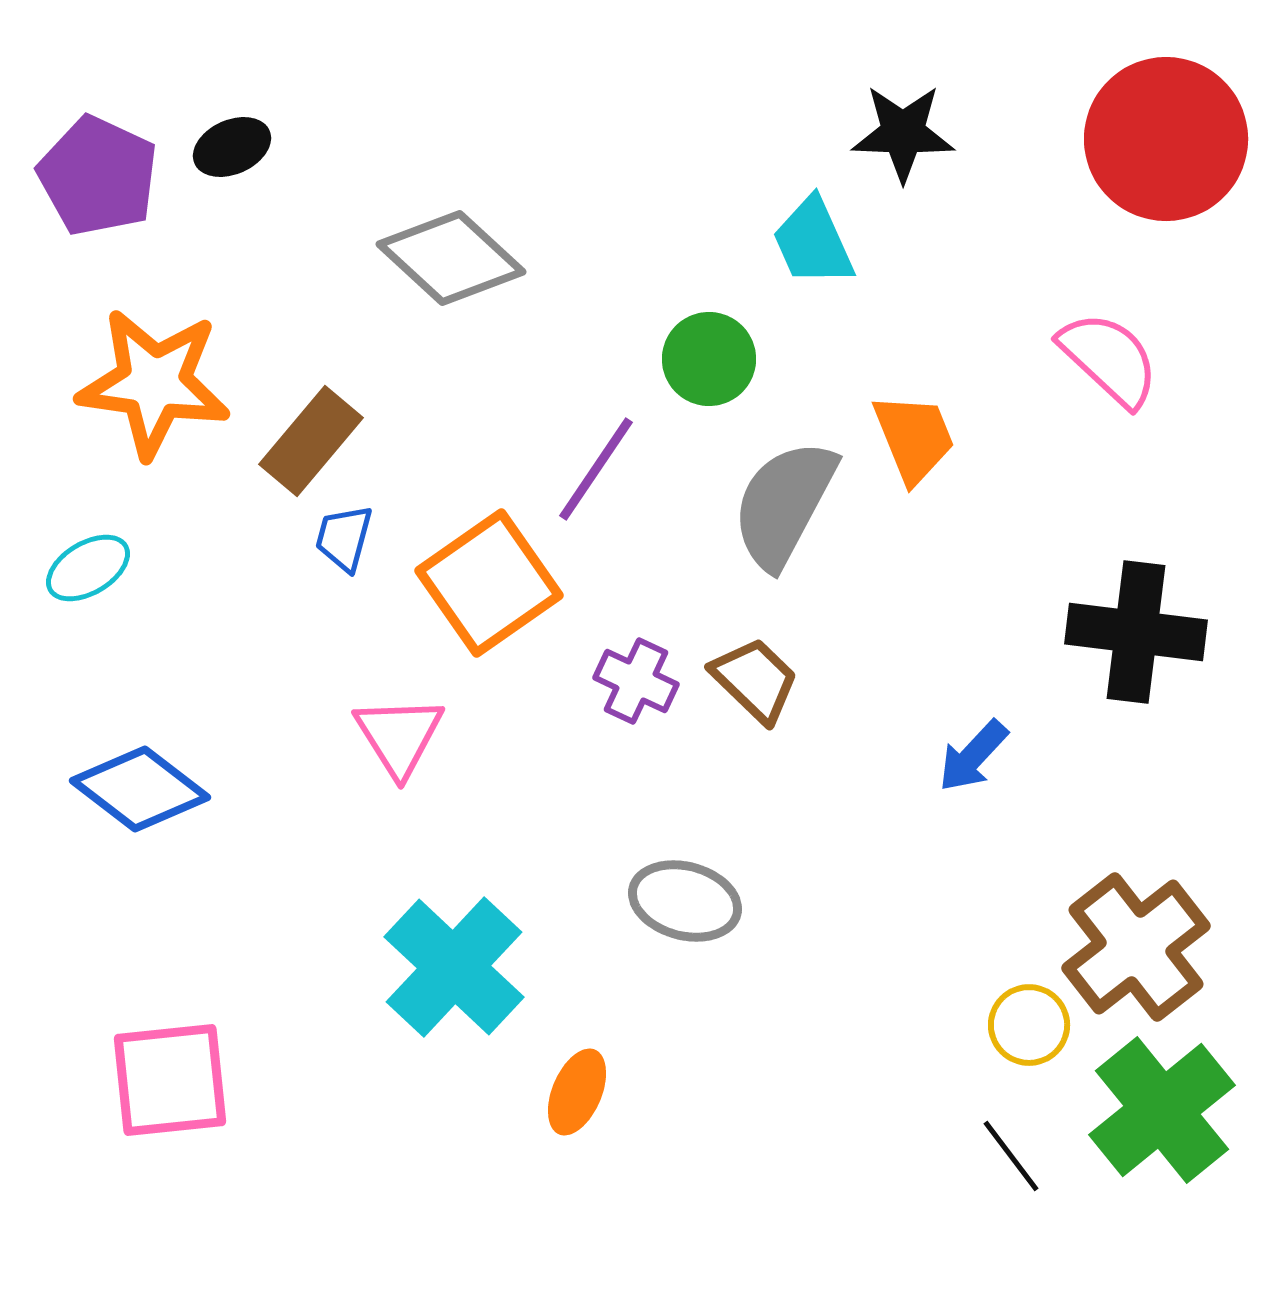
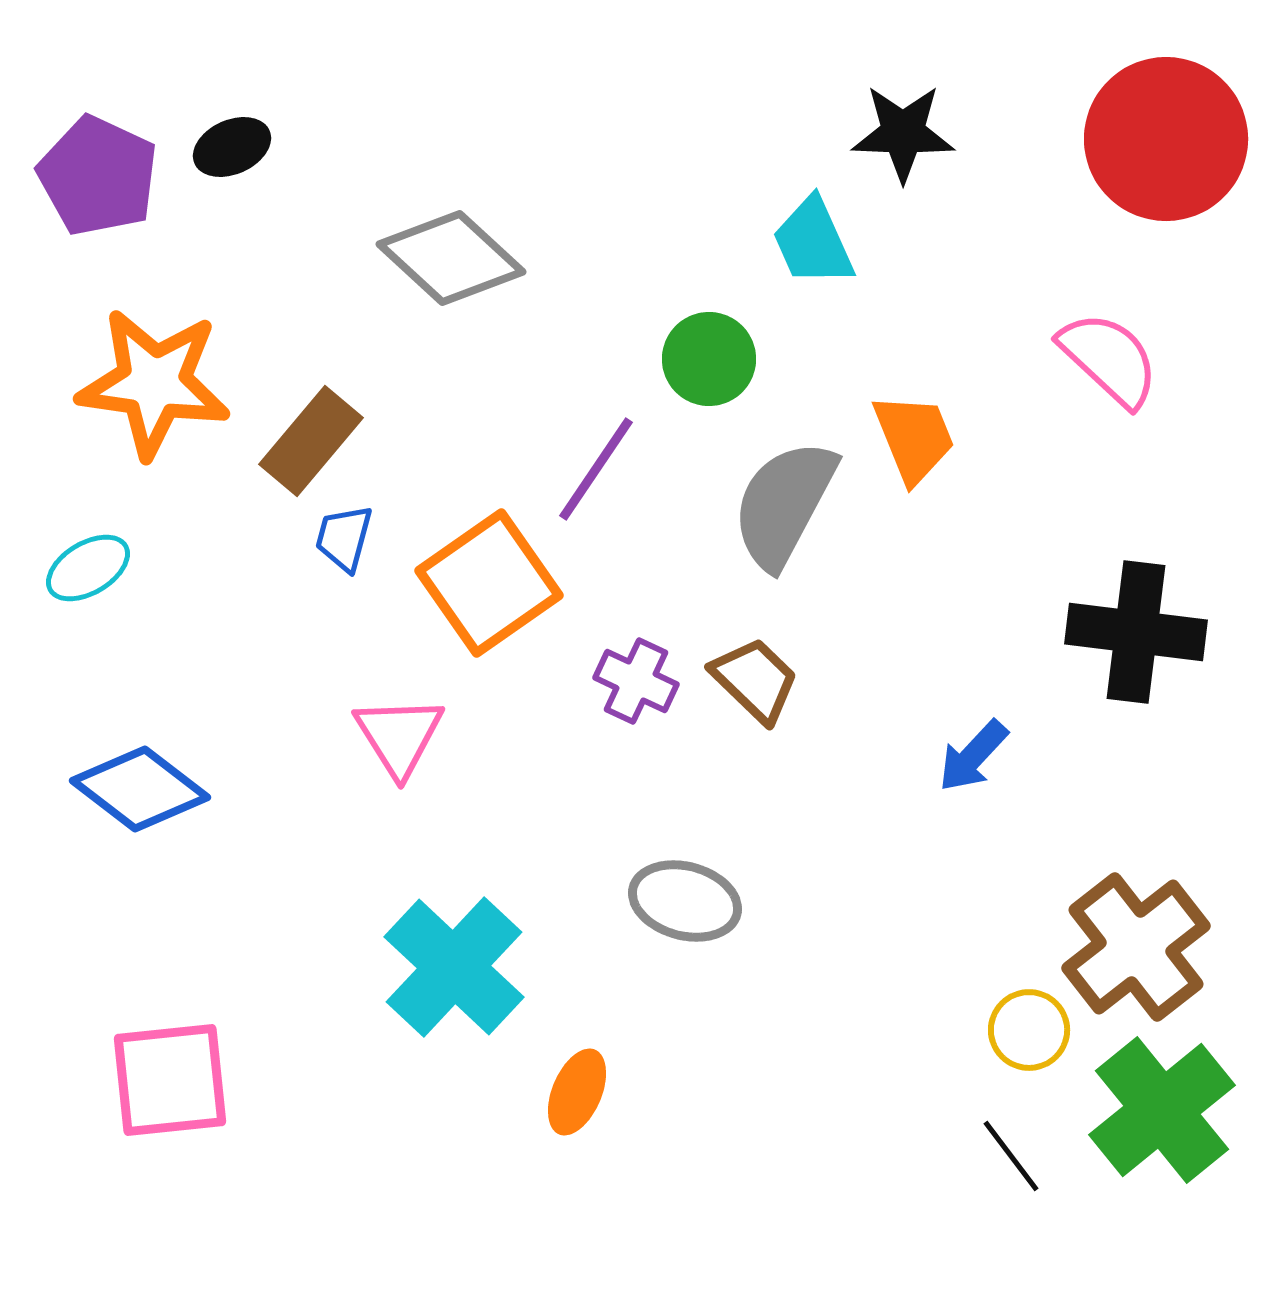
yellow circle: moved 5 px down
